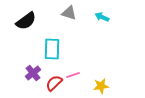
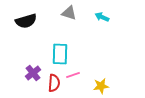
black semicircle: rotated 20 degrees clockwise
cyan rectangle: moved 8 px right, 5 px down
red semicircle: rotated 138 degrees clockwise
